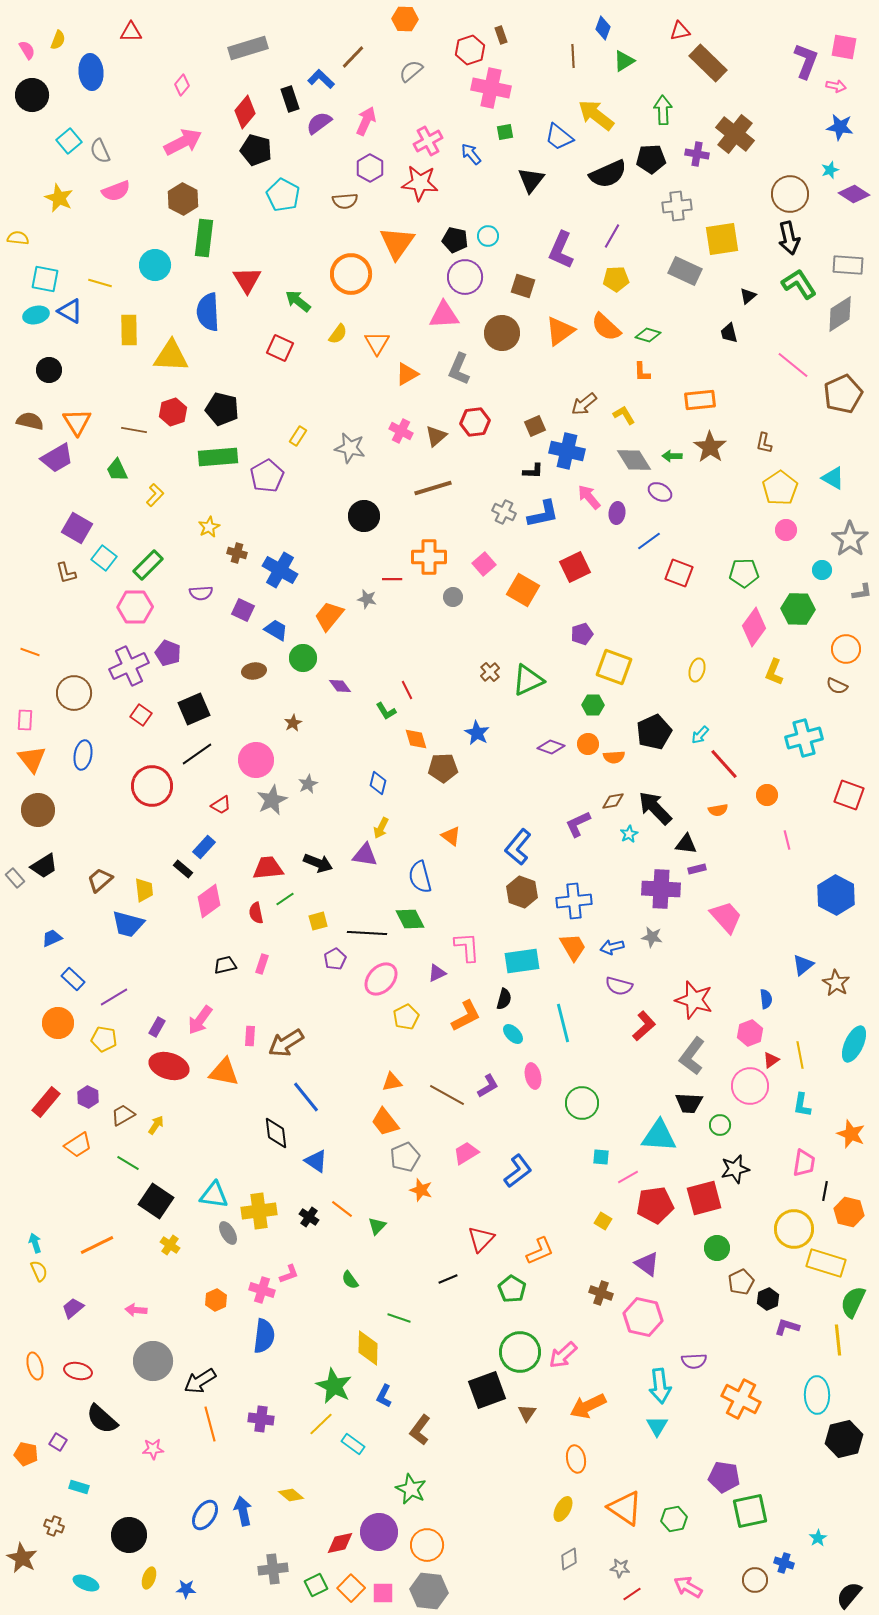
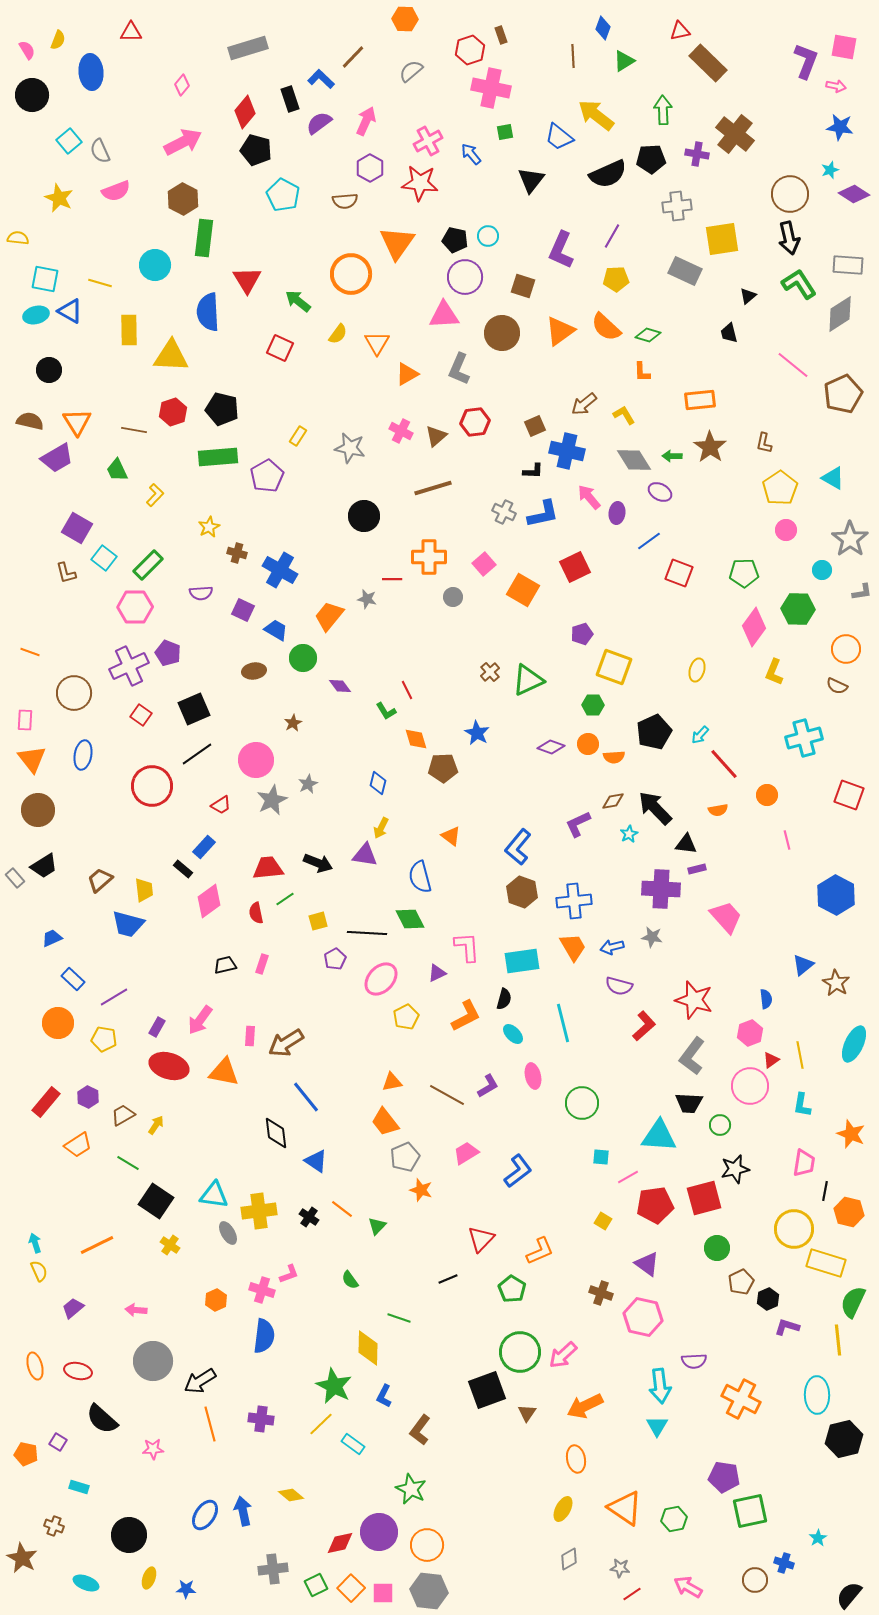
orange arrow at (588, 1406): moved 3 px left
